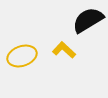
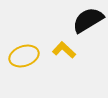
yellow ellipse: moved 2 px right
